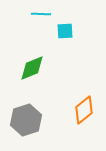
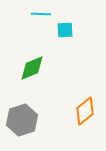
cyan square: moved 1 px up
orange diamond: moved 1 px right, 1 px down
gray hexagon: moved 4 px left
